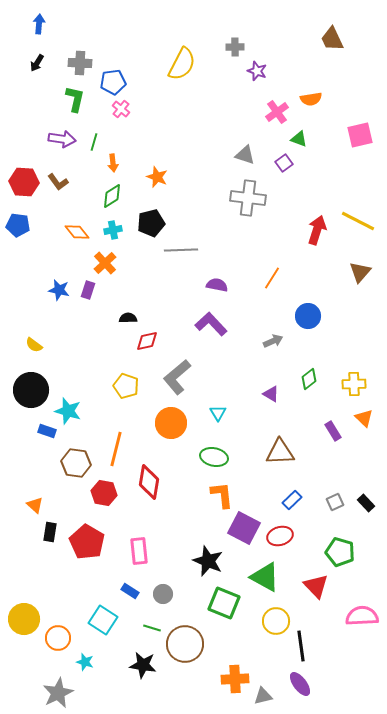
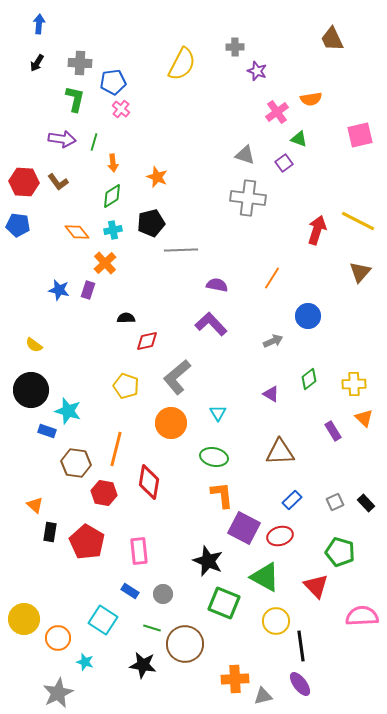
black semicircle at (128, 318): moved 2 px left
